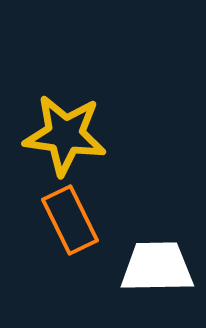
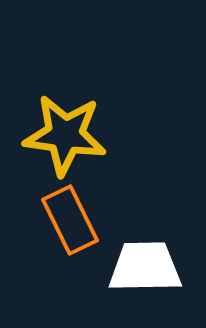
white trapezoid: moved 12 px left
